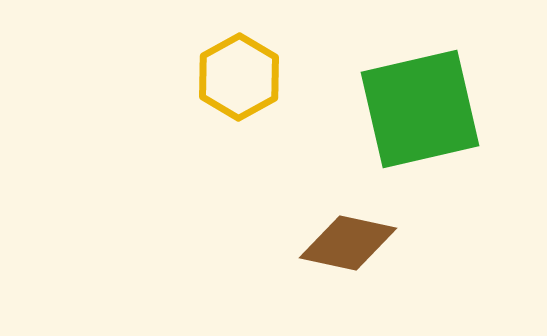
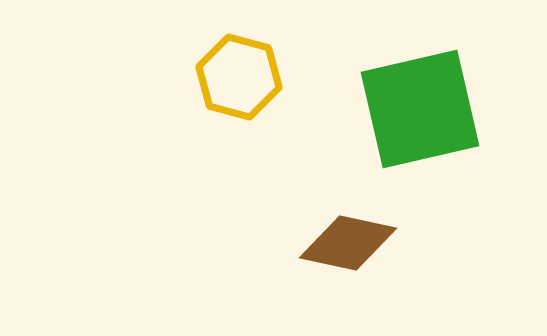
yellow hexagon: rotated 16 degrees counterclockwise
